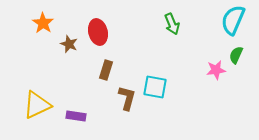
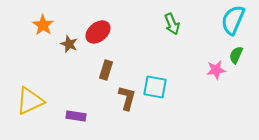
orange star: moved 2 px down
red ellipse: rotated 65 degrees clockwise
yellow triangle: moved 7 px left, 4 px up
